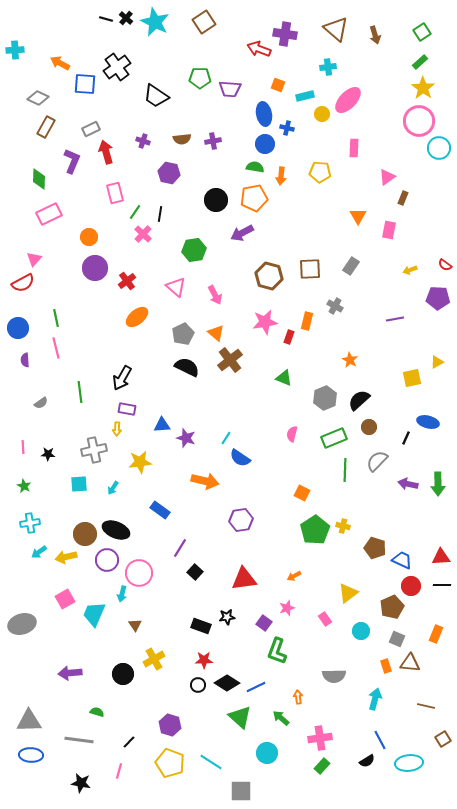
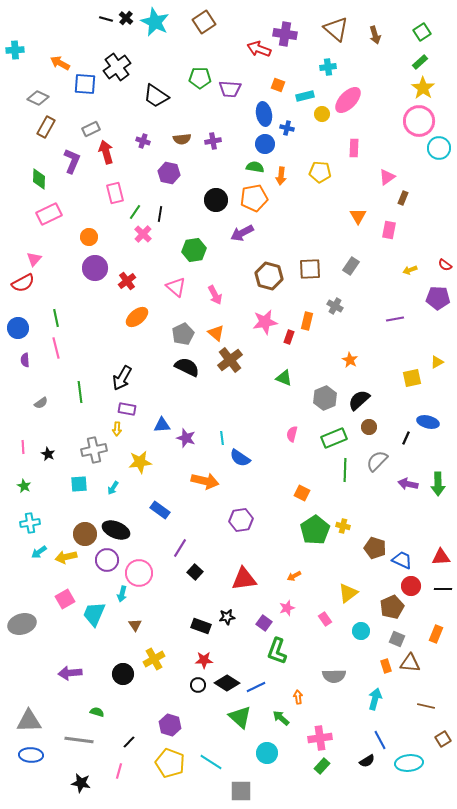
cyan line at (226, 438): moved 4 px left; rotated 40 degrees counterclockwise
black star at (48, 454): rotated 24 degrees clockwise
black line at (442, 585): moved 1 px right, 4 px down
